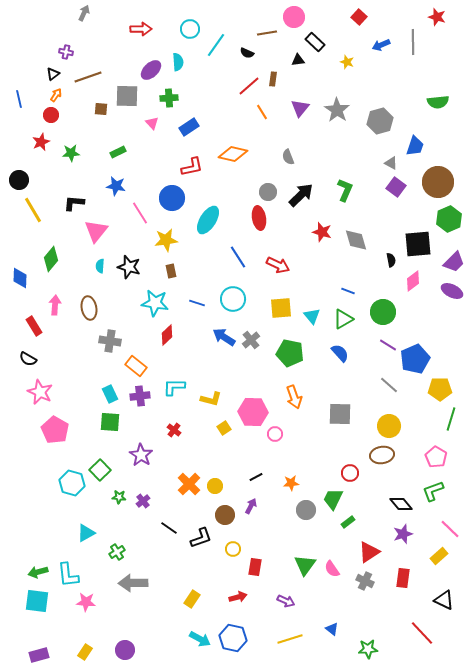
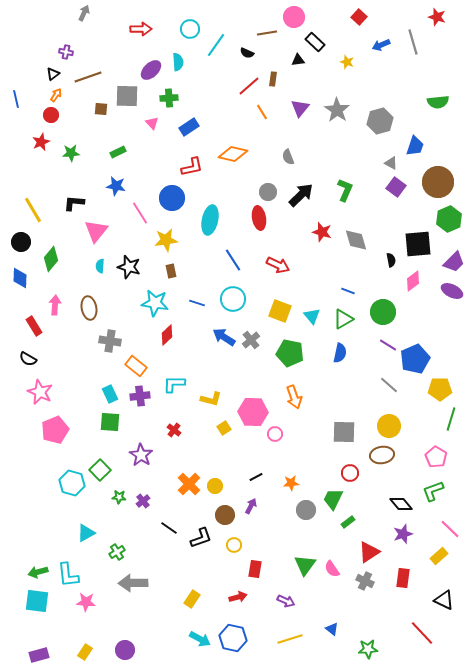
gray line at (413, 42): rotated 15 degrees counterclockwise
blue line at (19, 99): moved 3 px left
black circle at (19, 180): moved 2 px right, 62 px down
cyan ellipse at (208, 220): moved 2 px right; rotated 20 degrees counterclockwise
blue line at (238, 257): moved 5 px left, 3 px down
yellow square at (281, 308): moved 1 px left, 3 px down; rotated 25 degrees clockwise
blue semicircle at (340, 353): rotated 54 degrees clockwise
cyan L-shape at (174, 387): moved 3 px up
gray square at (340, 414): moved 4 px right, 18 px down
pink pentagon at (55, 430): rotated 20 degrees clockwise
yellow circle at (233, 549): moved 1 px right, 4 px up
red rectangle at (255, 567): moved 2 px down
